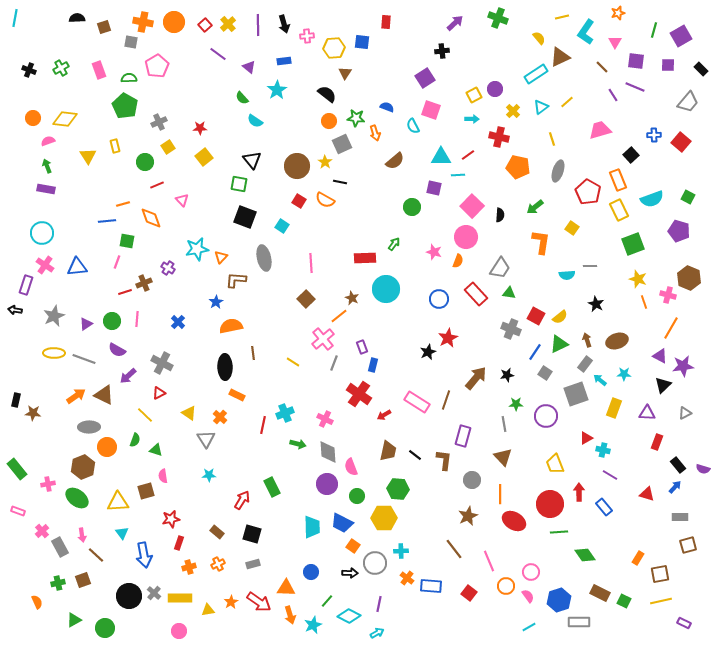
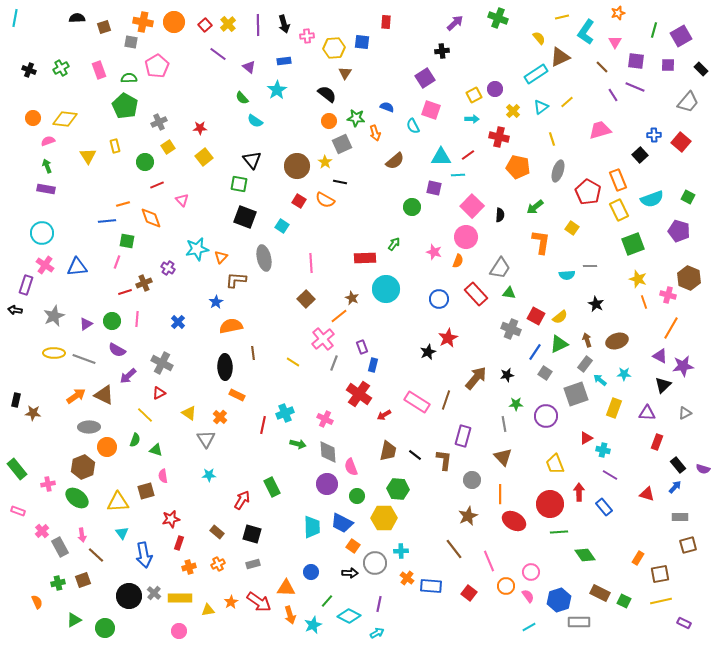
black square at (631, 155): moved 9 px right
